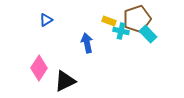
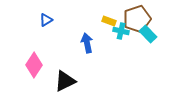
pink diamond: moved 5 px left, 3 px up
